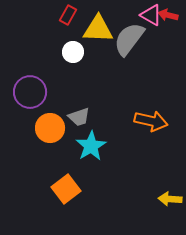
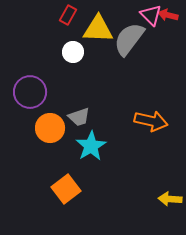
pink triangle: rotated 15 degrees clockwise
